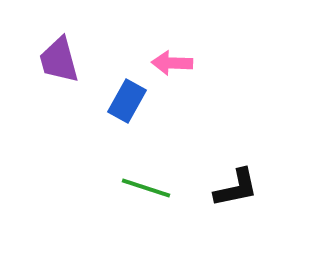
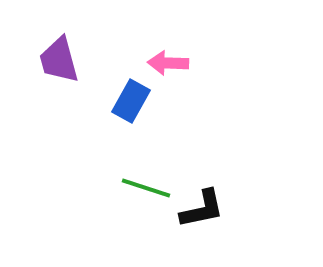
pink arrow: moved 4 px left
blue rectangle: moved 4 px right
black L-shape: moved 34 px left, 21 px down
